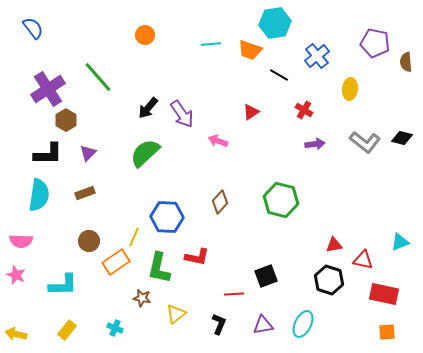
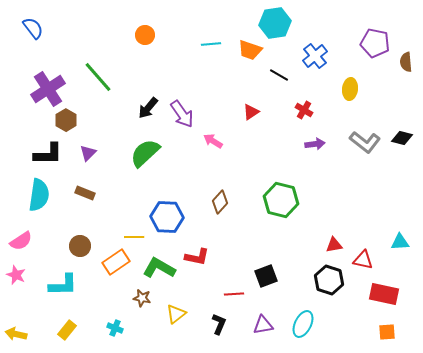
blue cross at (317, 56): moved 2 px left
pink arrow at (218, 141): moved 5 px left; rotated 12 degrees clockwise
brown rectangle at (85, 193): rotated 42 degrees clockwise
yellow line at (134, 237): rotated 66 degrees clockwise
pink semicircle at (21, 241): rotated 35 degrees counterclockwise
brown circle at (89, 241): moved 9 px left, 5 px down
cyan triangle at (400, 242): rotated 18 degrees clockwise
green L-shape at (159, 268): rotated 108 degrees clockwise
